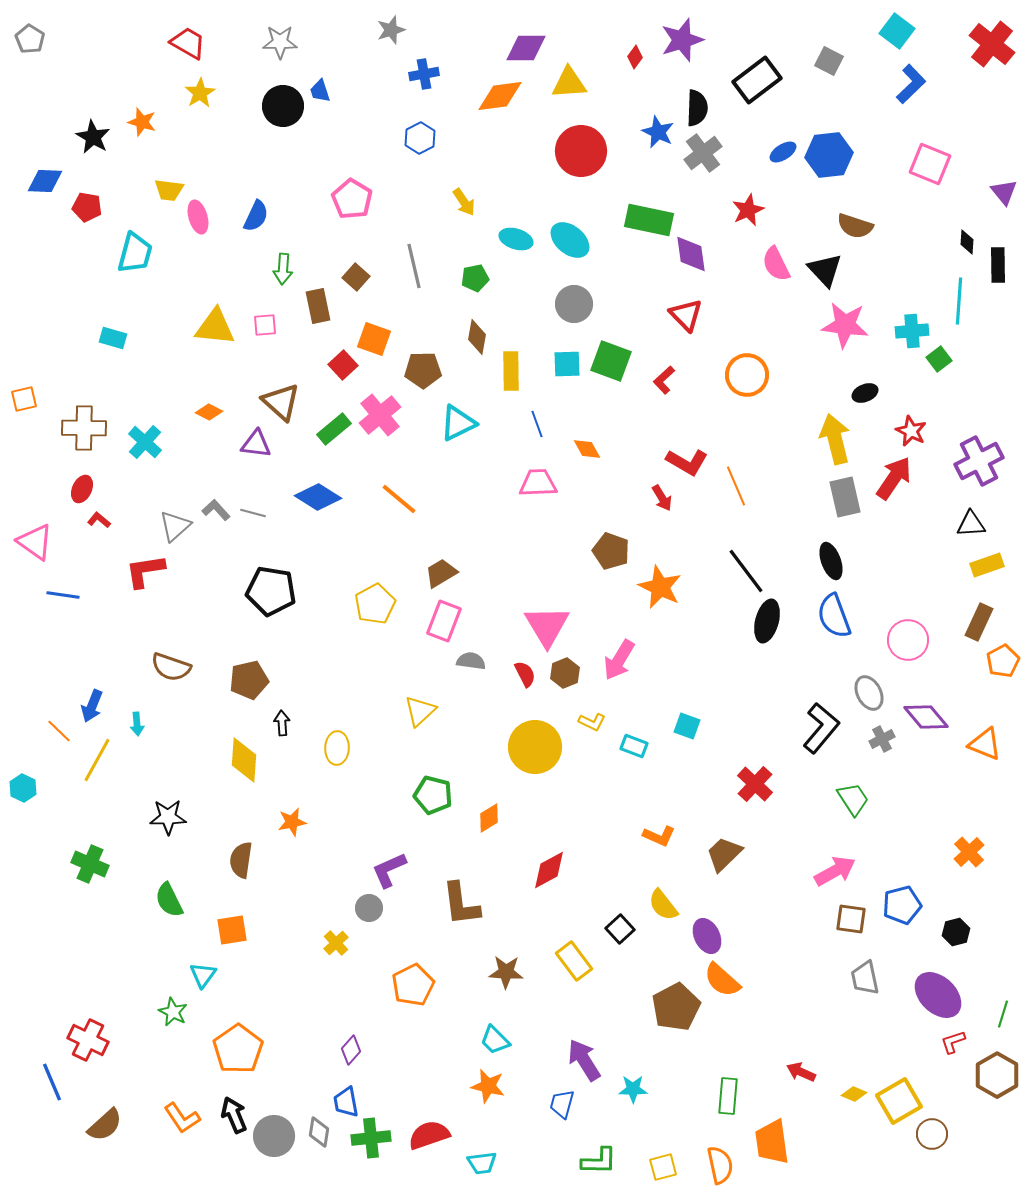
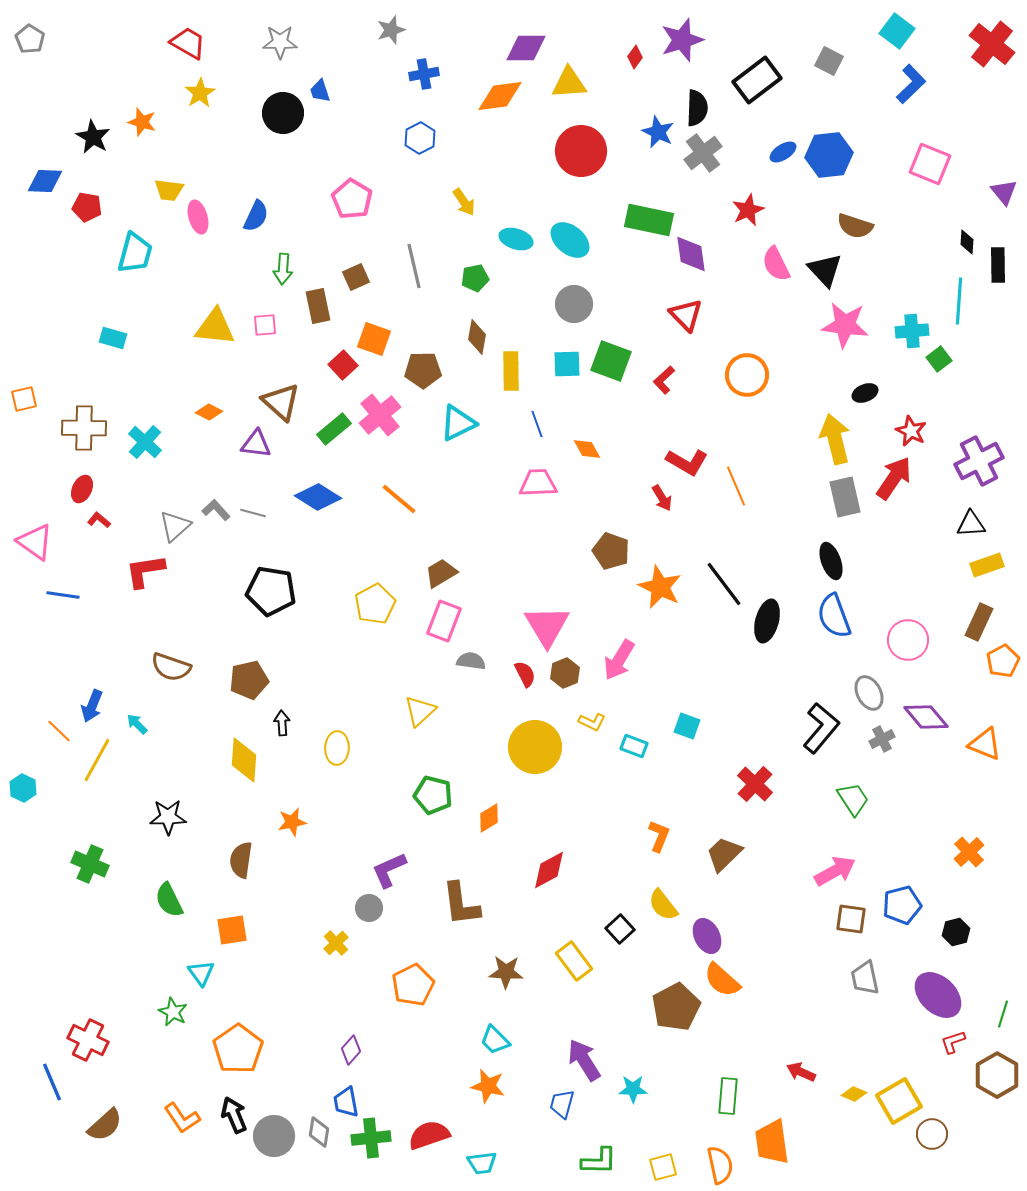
black circle at (283, 106): moved 7 px down
brown square at (356, 277): rotated 24 degrees clockwise
black line at (746, 571): moved 22 px left, 13 px down
cyan arrow at (137, 724): rotated 140 degrees clockwise
orange L-shape at (659, 836): rotated 92 degrees counterclockwise
cyan triangle at (203, 975): moved 2 px left, 2 px up; rotated 12 degrees counterclockwise
